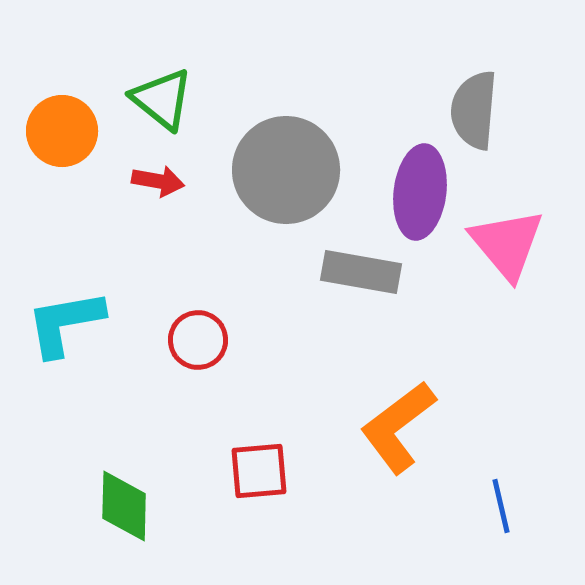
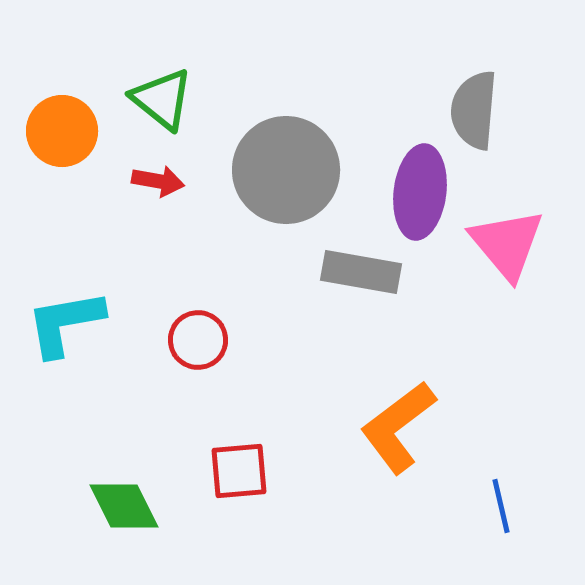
red square: moved 20 px left
green diamond: rotated 28 degrees counterclockwise
